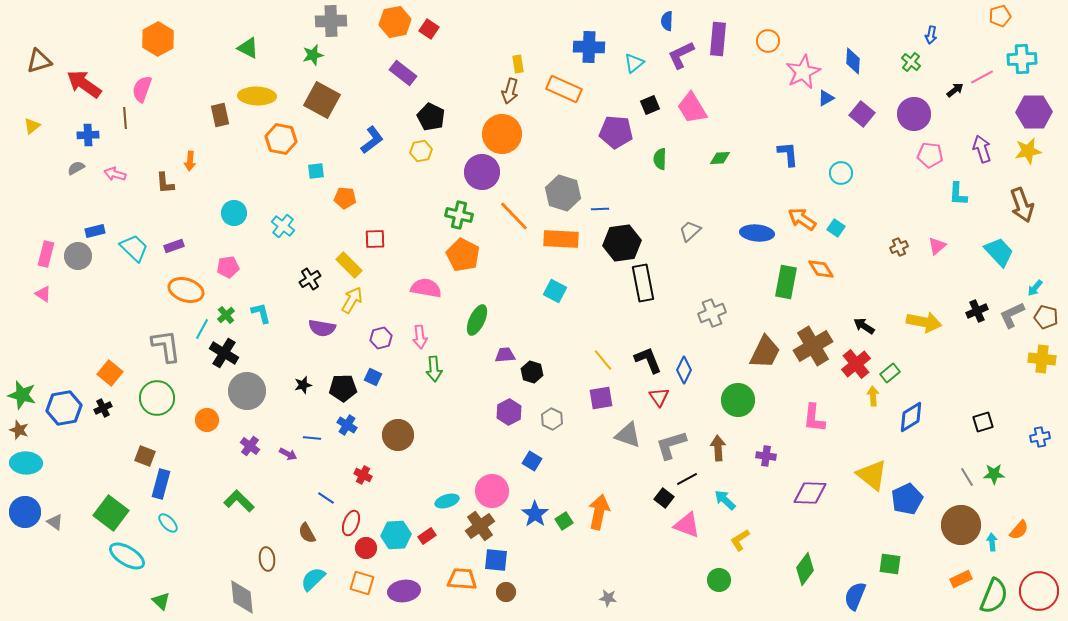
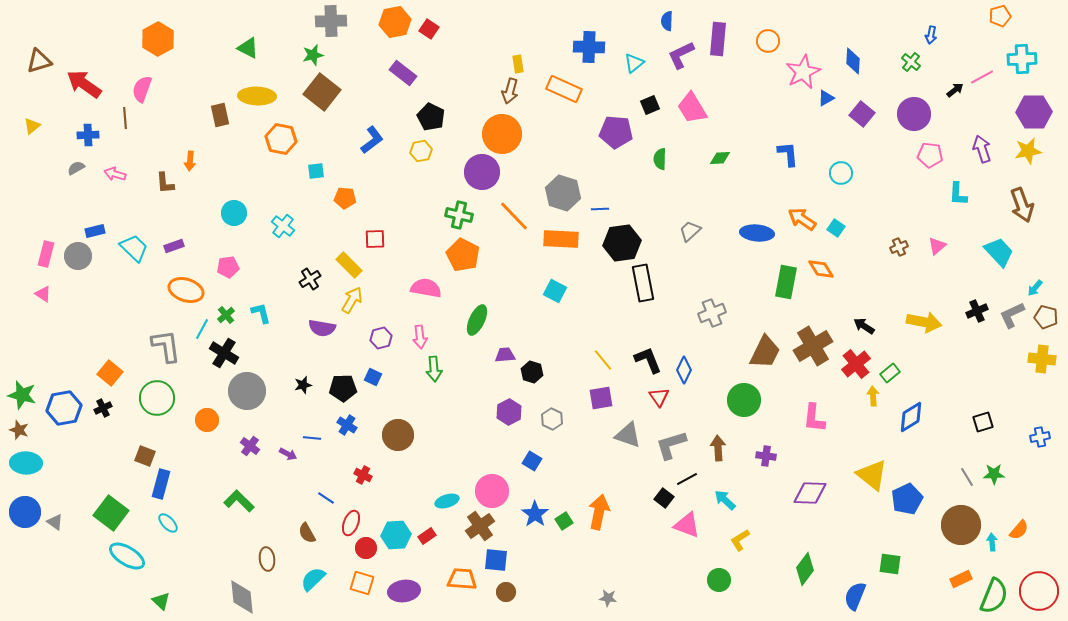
brown square at (322, 100): moved 8 px up; rotated 9 degrees clockwise
green circle at (738, 400): moved 6 px right
